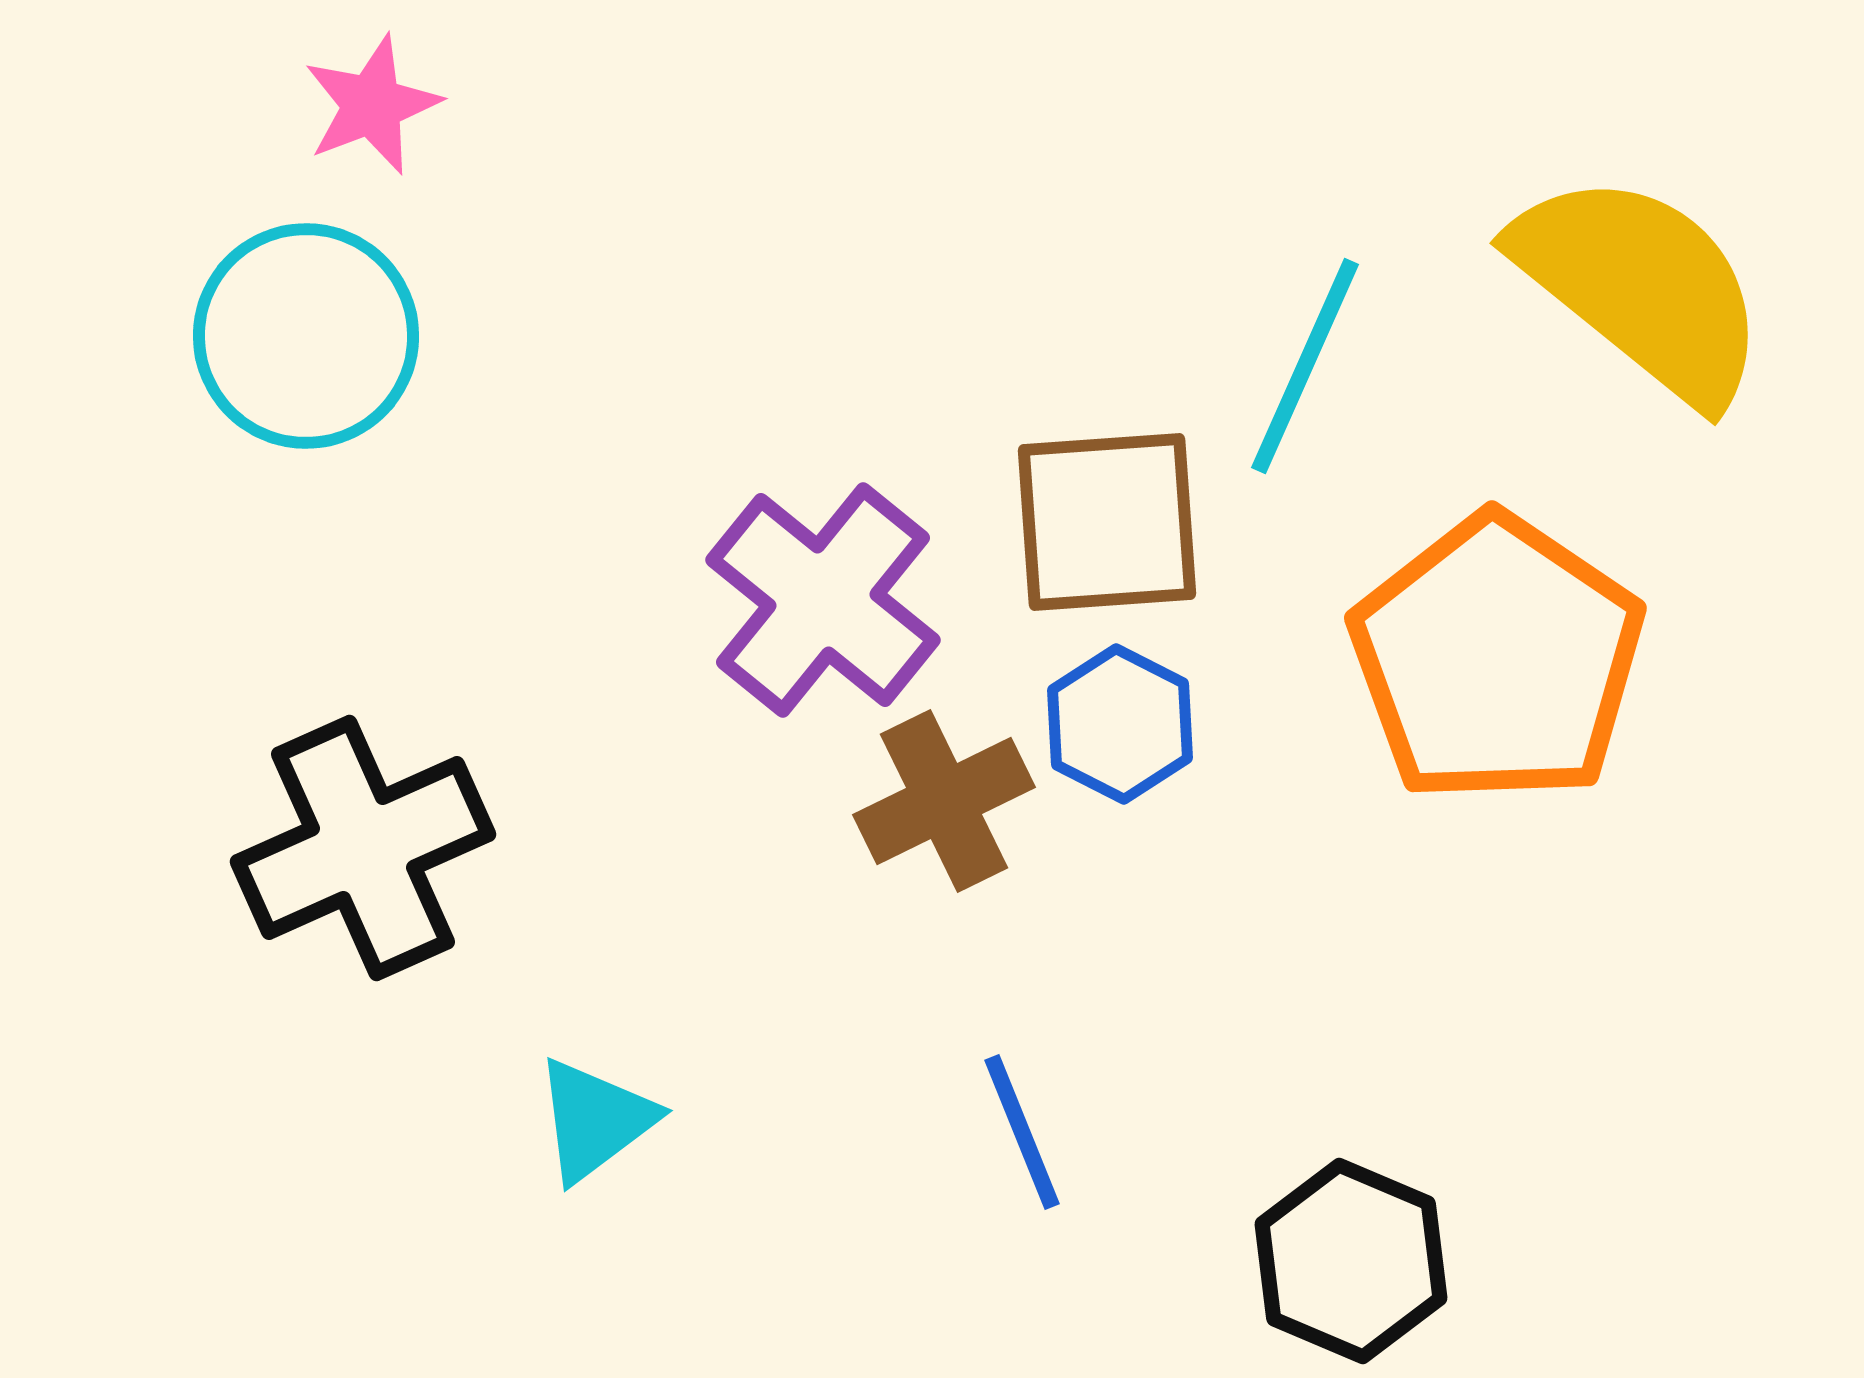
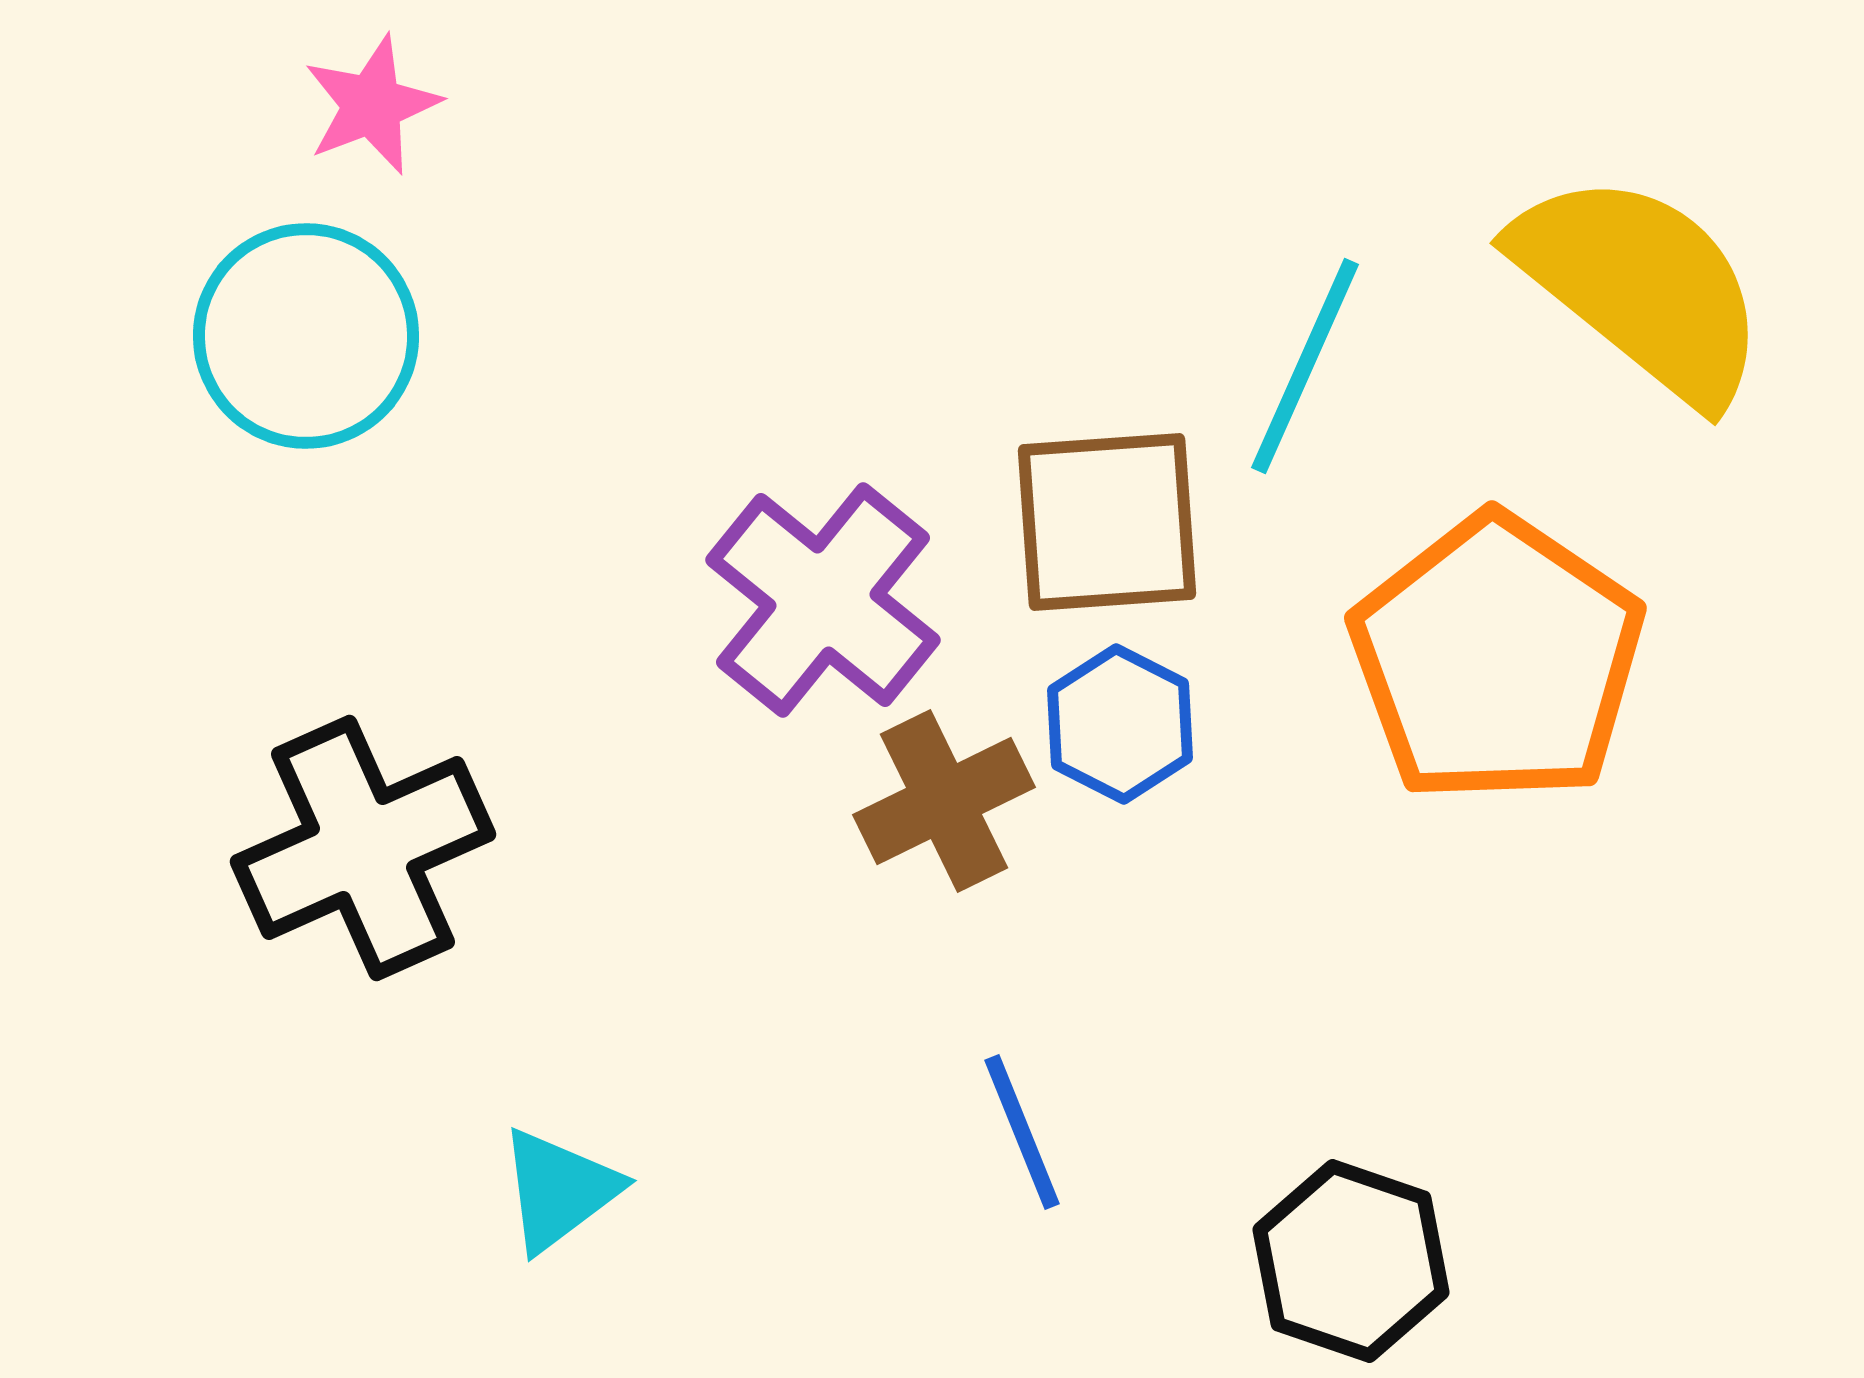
cyan triangle: moved 36 px left, 70 px down
black hexagon: rotated 4 degrees counterclockwise
